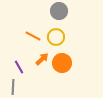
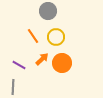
gray circle: moved 11 px left
orange line: rotated 28 degrees clockwise
purple line: moved 2 px up; rotated 32 degrees counterclockwise
